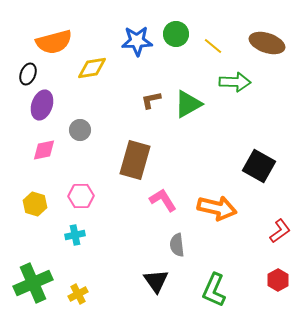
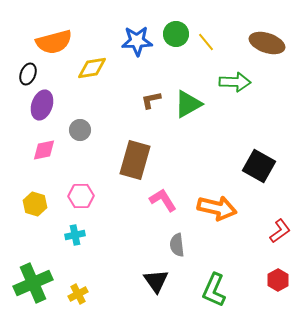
yellow line: moved 7 px left, 4 px up; rotated 12 degrees clockwise
